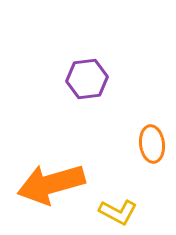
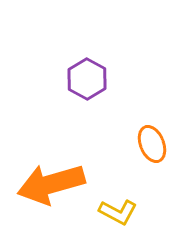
purple hexagon: rotated 24 degrees counterclockwise
orange ellipse: rotated 15 degrees counterclockwise
